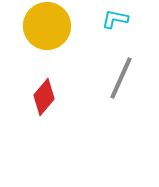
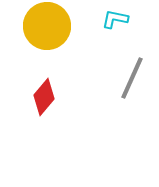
gray line: moved 11 px right
